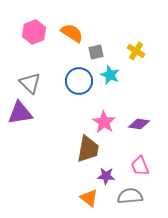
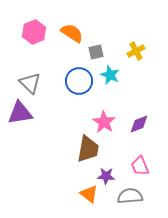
yellow cross: rotated 30 degrees clockwise
purple diamond: rotated 30 degrees counterclockwise
orange triangle: moved 4 px up
